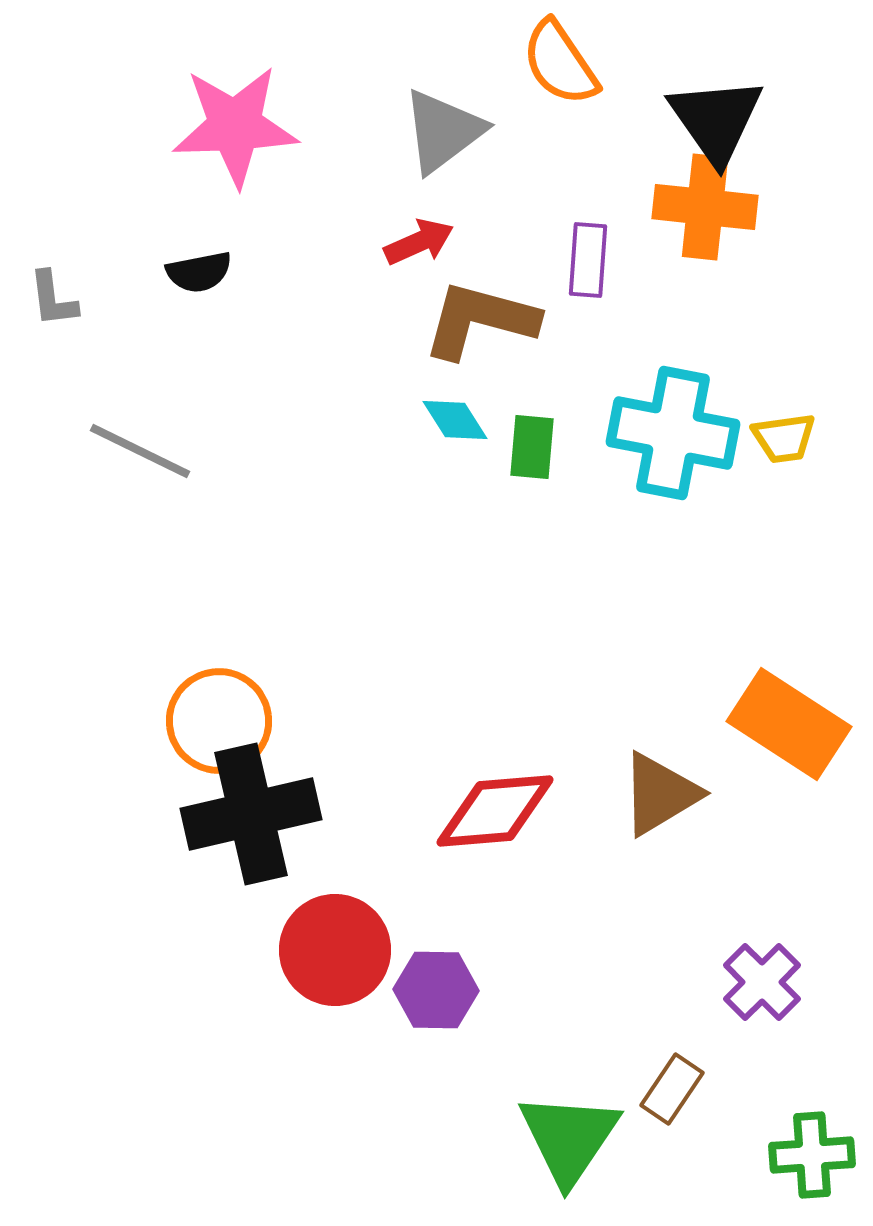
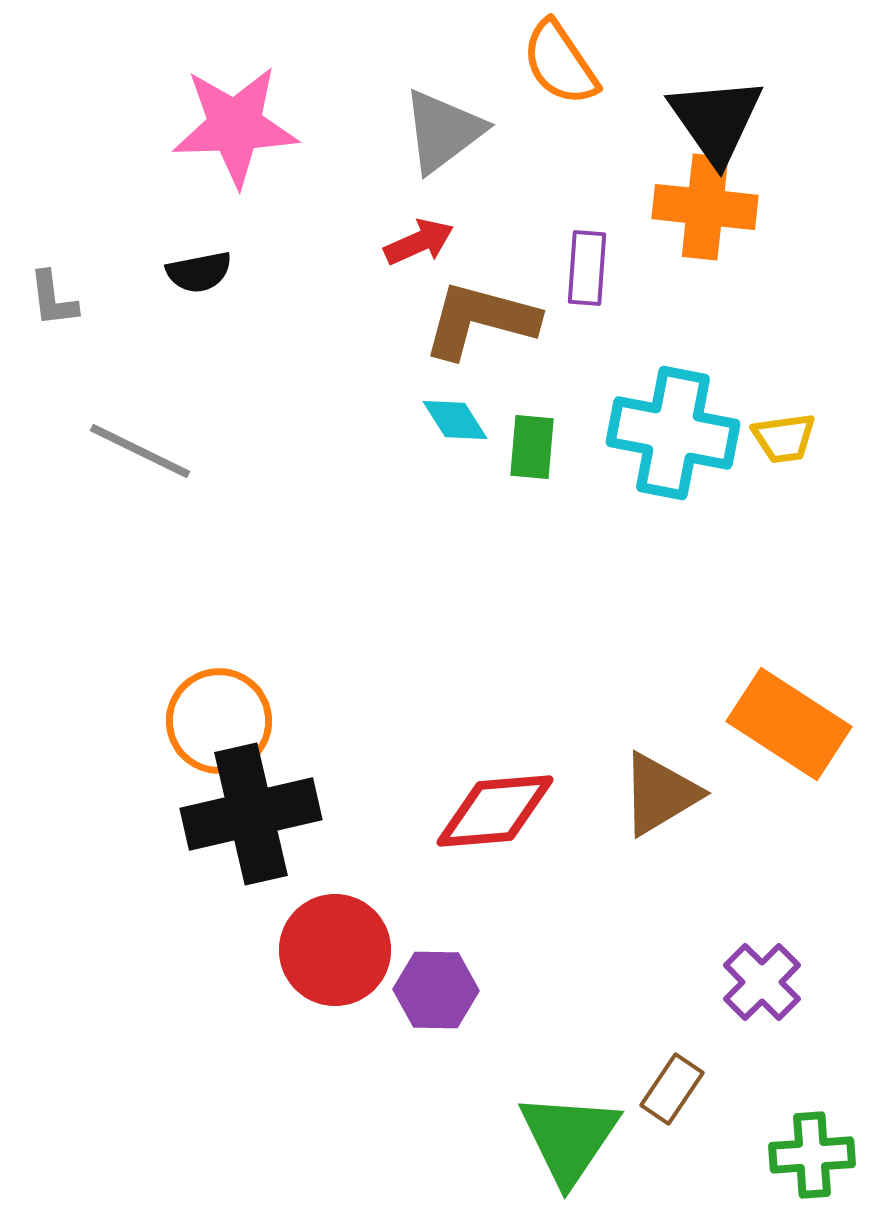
purple rectangle: moved 1 px left, 8 px down
